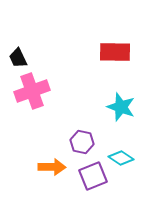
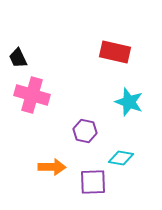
red rectangle: rotated 12 degrees clockwise
pink cross: moved 4 px down; rotated 36 degrees clockwise
cyan star: moved 8 px right, 5 px up
purple hexagon: moved 3 px right, 11 px up
cyan diamond: rotated 25 degrees counterclockwise
purple square: moved 6 px down; rotated 20 degrees clockwise
